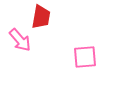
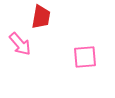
pink arrow: moved 4 px down
